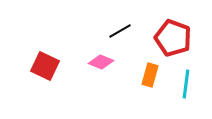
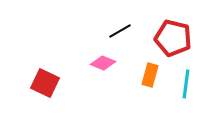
red pentagon: rotated 6 degrees counterclockwise
pink diamond: moved 2 px right, 1 px down
red square: moved 17 px down
